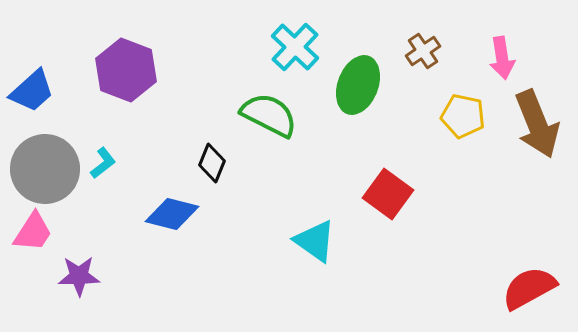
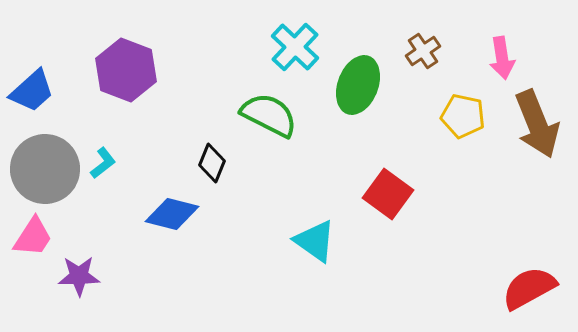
pink trapezoid: moved 5 px down
